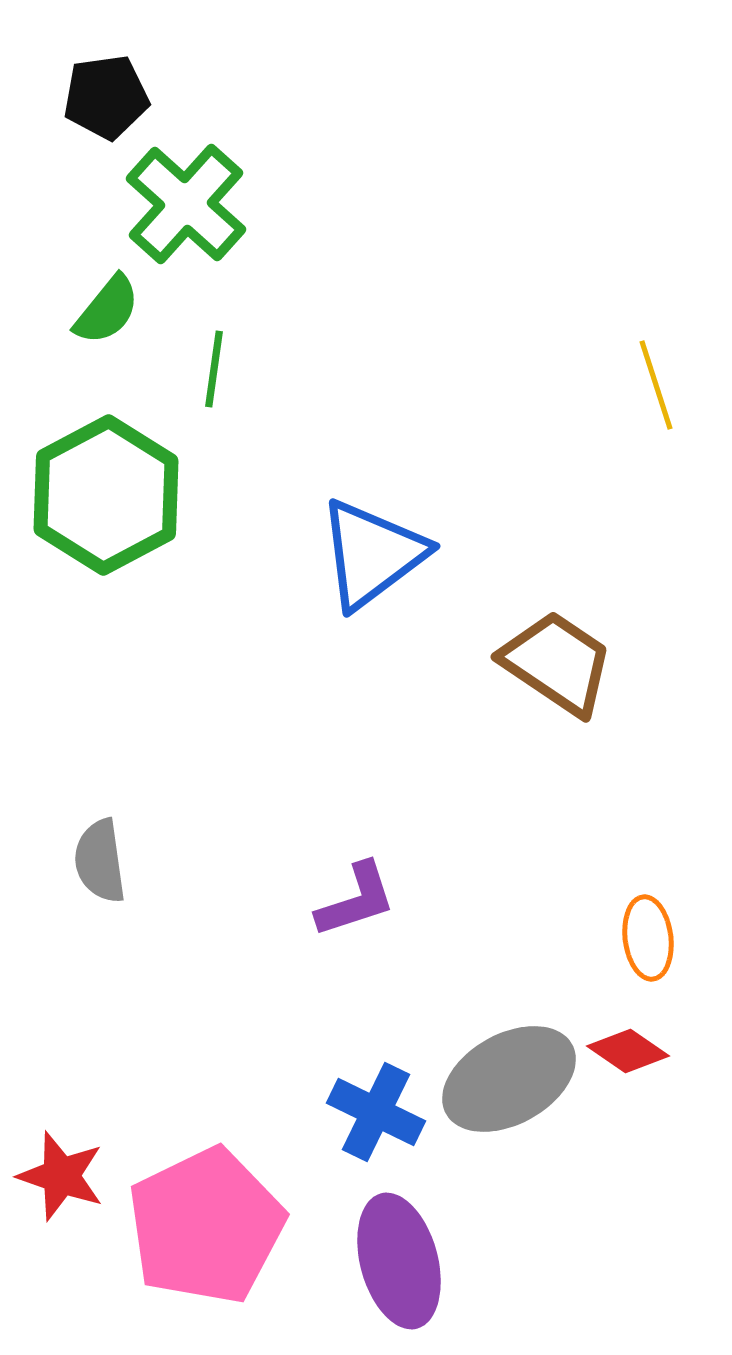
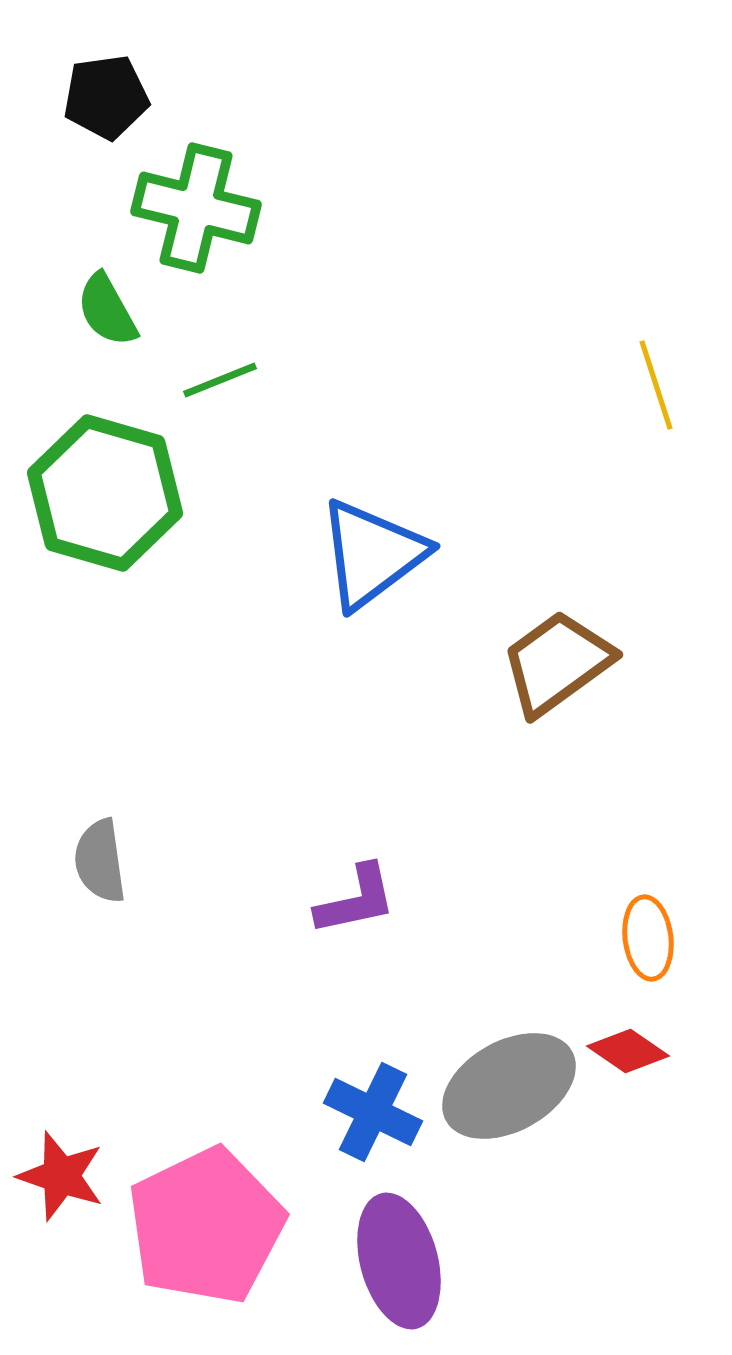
green cross: moved 10 px right, 4 px down; rotated 28 degrees counterclockwise
green semicircle: rotated 112 degrees clockwise
green line: moved 6 px right, 11 px down; rotated 60 degrees clockwise
green hexagon: moved 1 px left, 2 px up; rotated 16 degrees counterclockwise
brown trapezoid: rotated 70 degrees counterclockwise
purple L-shape: rotated 6 degrees clockwise
gray ellipse: moved 7 px down
blue cross: moved 3 px left
